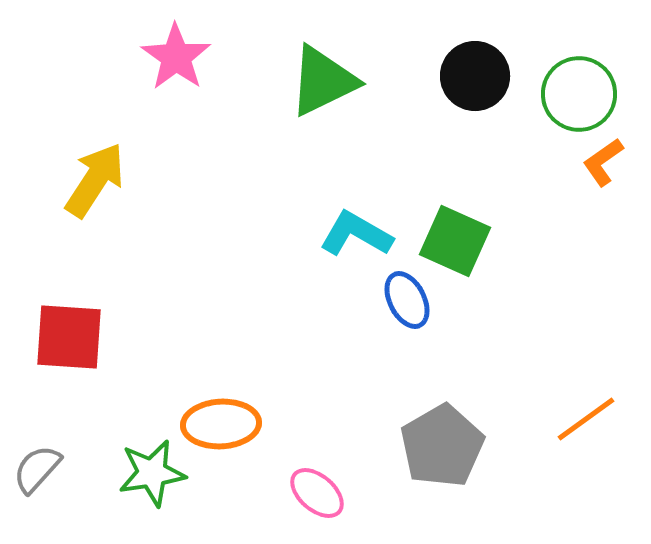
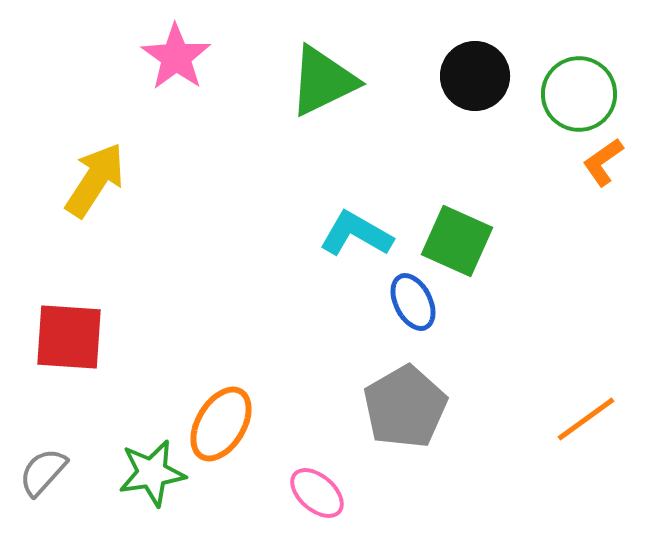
green square: moved 2 px right
blue ellipse: moved 6 px right, 2 px down
orange ellipse: rotated 56 degrees counterclockwise
gray pentagon: moved 37 px left, 39 px up
gray semicircle: moved 6 px right, 3 px down
